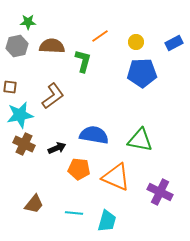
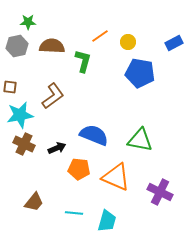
yellow circle: moved 8 px left
blue pentagon: moved 2 px left; rotated 12 degrees clockwise
blue semicircle: rotated 12 degrees clockwise
brown trapezoid: moved 2 px up
